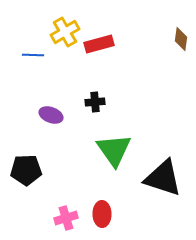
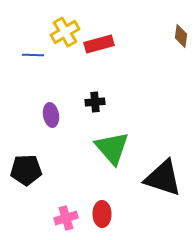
brown diamond: moved 3 px up
purple ellipse: rotated 60 degrees clockwise
green triangle: moved 2 px left, 2 px up; rotated 6 degrees counterclockwise
